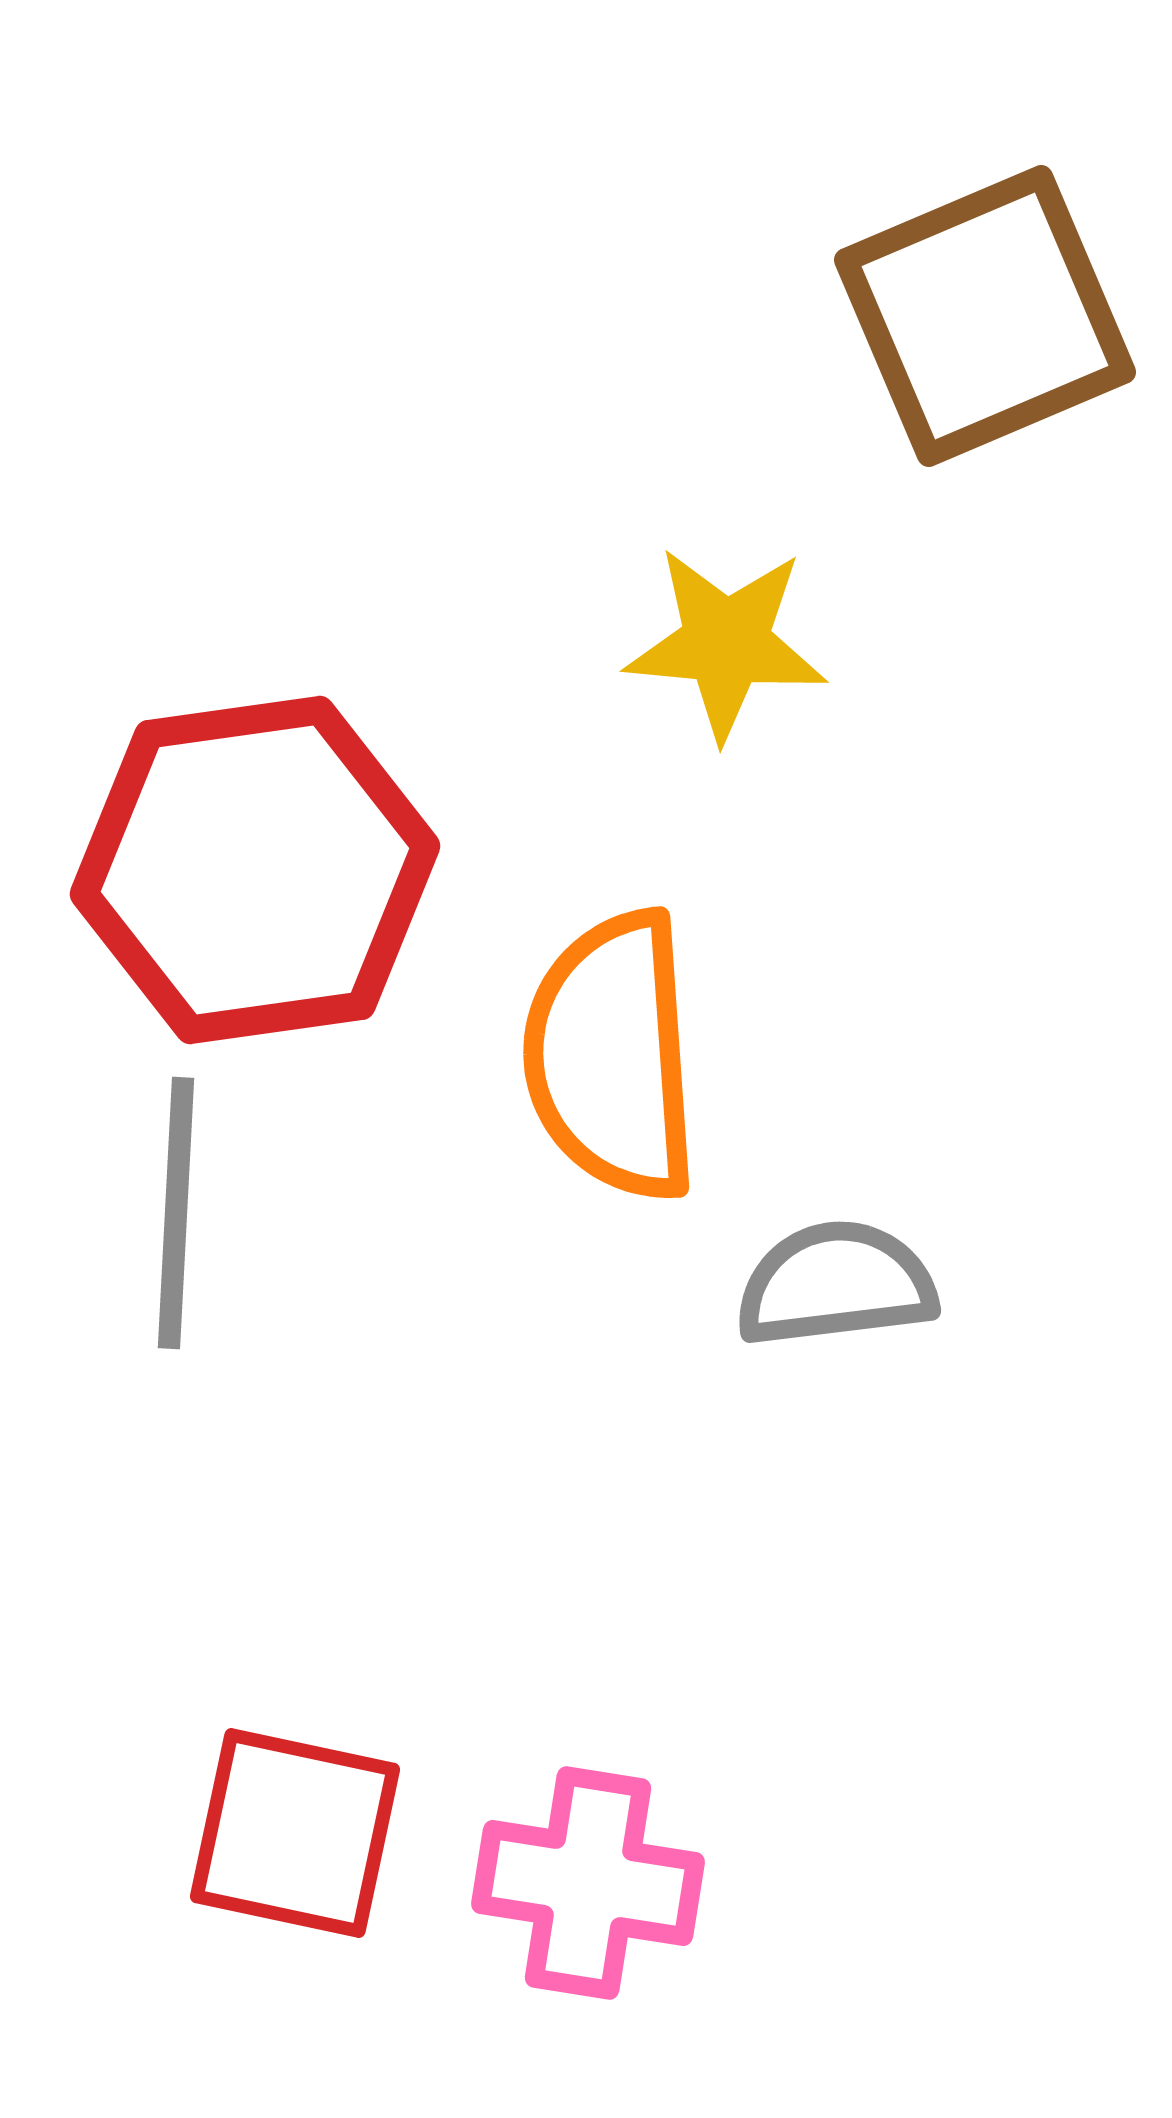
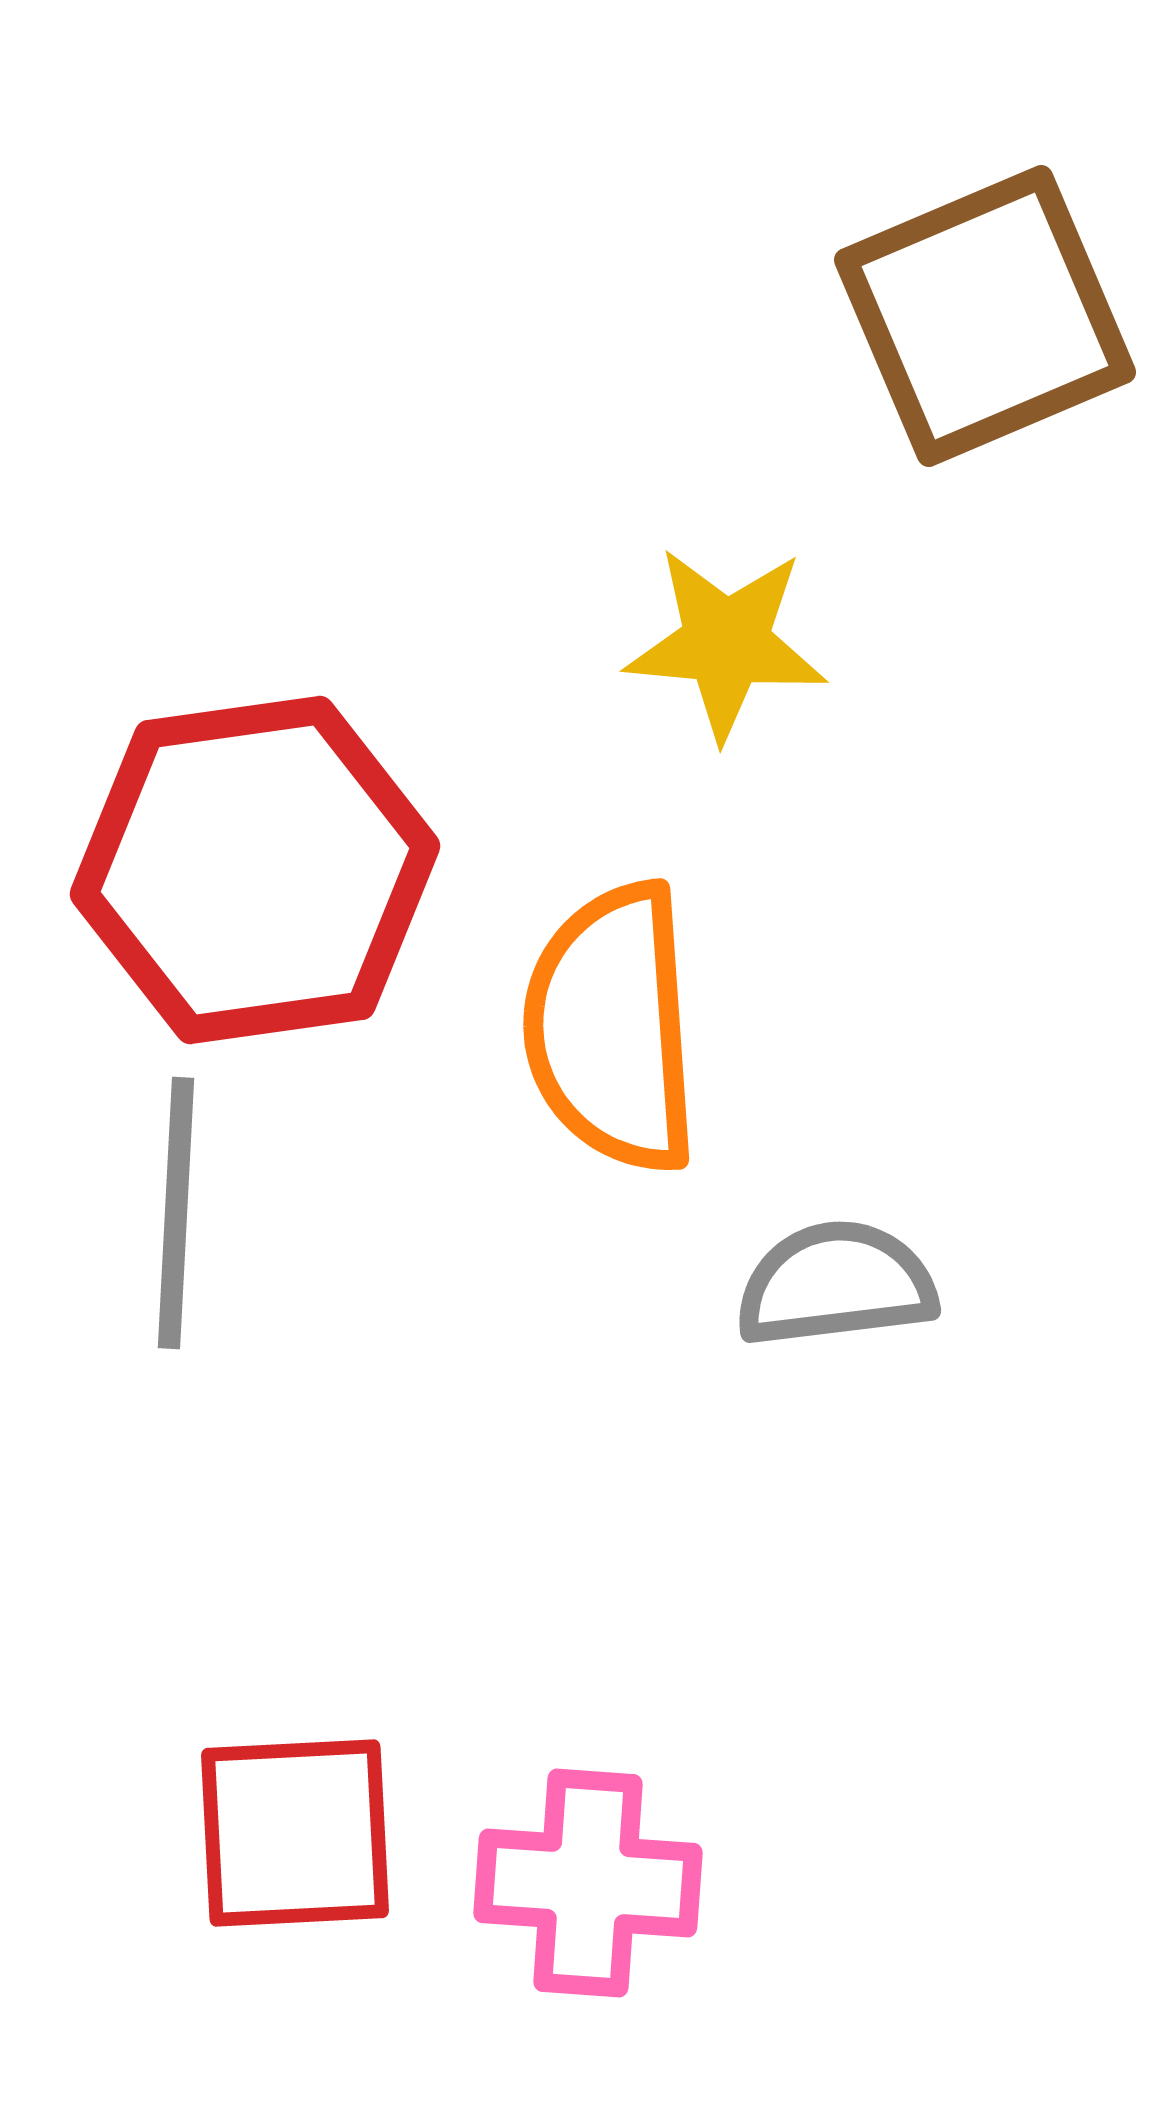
orange semicircle: moved 28 px up
red square: rotated 15 degrees counterclockwise
pink cross: rotated 5 degrees counterclockwise
